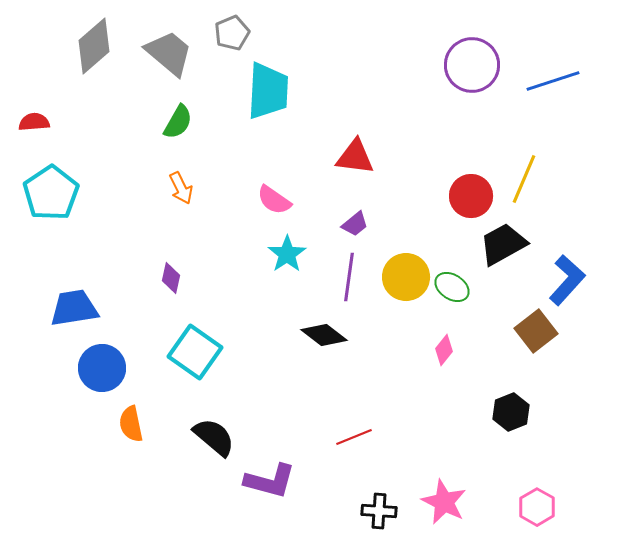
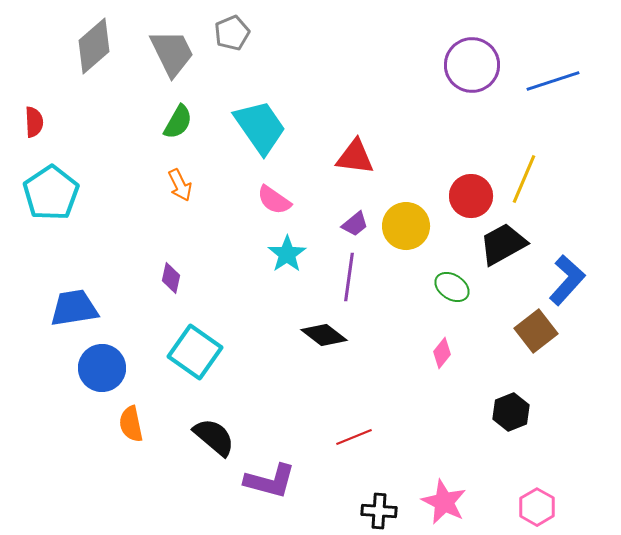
gray trapezoid: moved 3 px right; rotated 24 degrees clockwise
cyan trapezoid: moved 8 px left, 36 px down; rotated 38 degrees counterclockwise
red semicircle: rotated 92 degrees clockwise
orange arrow: moved 1 px left, 3 px up
yellow circle: moved 51 px up
pink diamond: moved 2 px left, 3 px down
